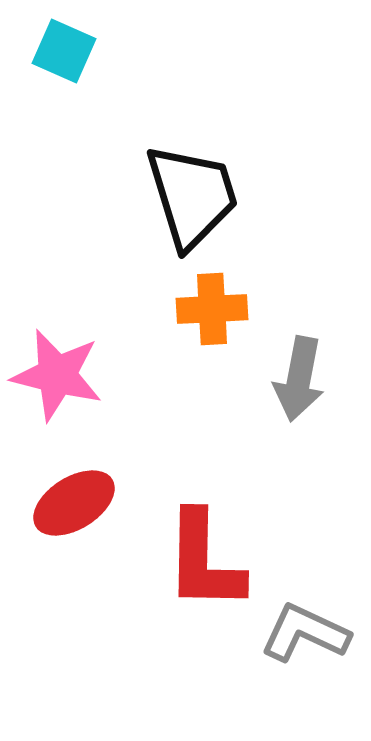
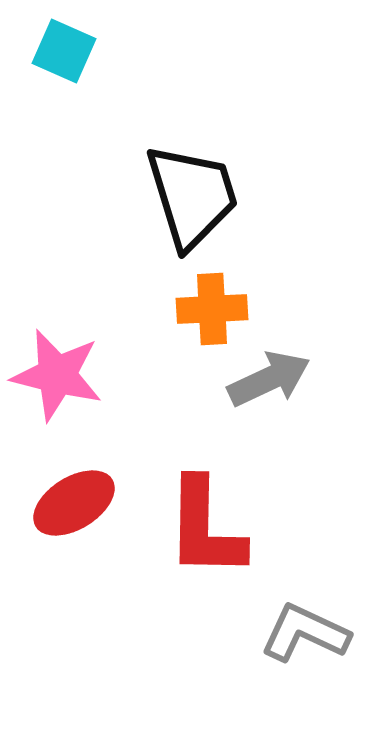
gray arrow: moved 30 px left; rotated 126 degrees counterclockwise
red L-shape: moved 1 px right, 33 px up
